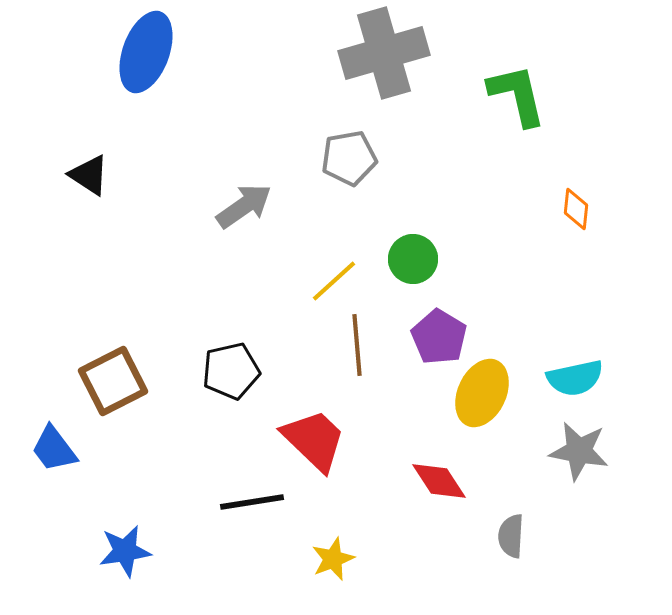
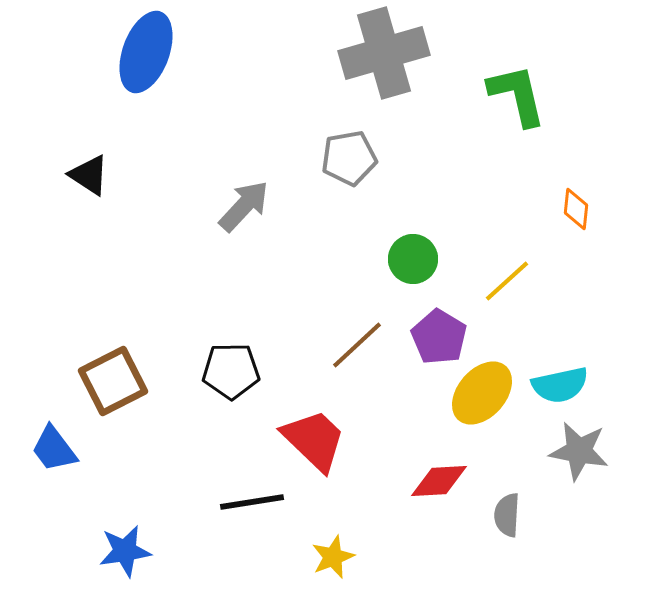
gray arrow: rotated 12 degrees counterclockwise
yellow line: moved 173 px right
brown line: rotated 52 degrees clockwise
black pentagon: rotated 12 degrees clockwise
cyan semicircle: moved 15 px left, 7 px down
yellow ellipse: rotated 16 degrees clockwise
red diamond: rotated 60 degrees counterclockwise
gray semicircle: moved 4 px left, 21 px up
yellow star: moved 2 px up
